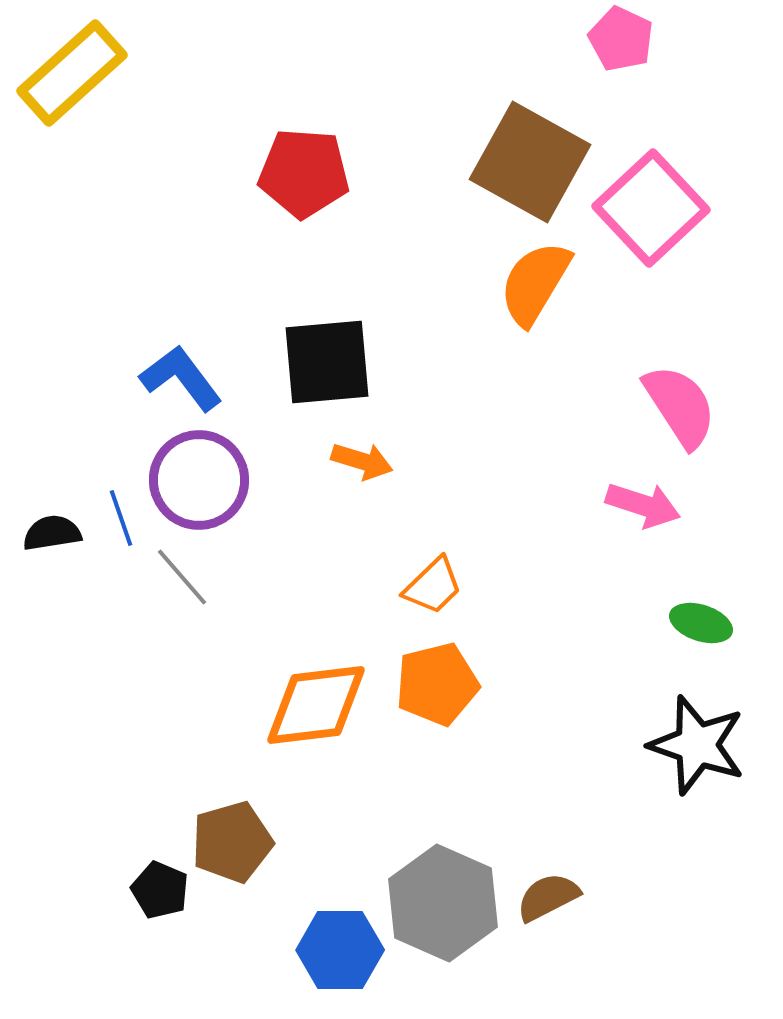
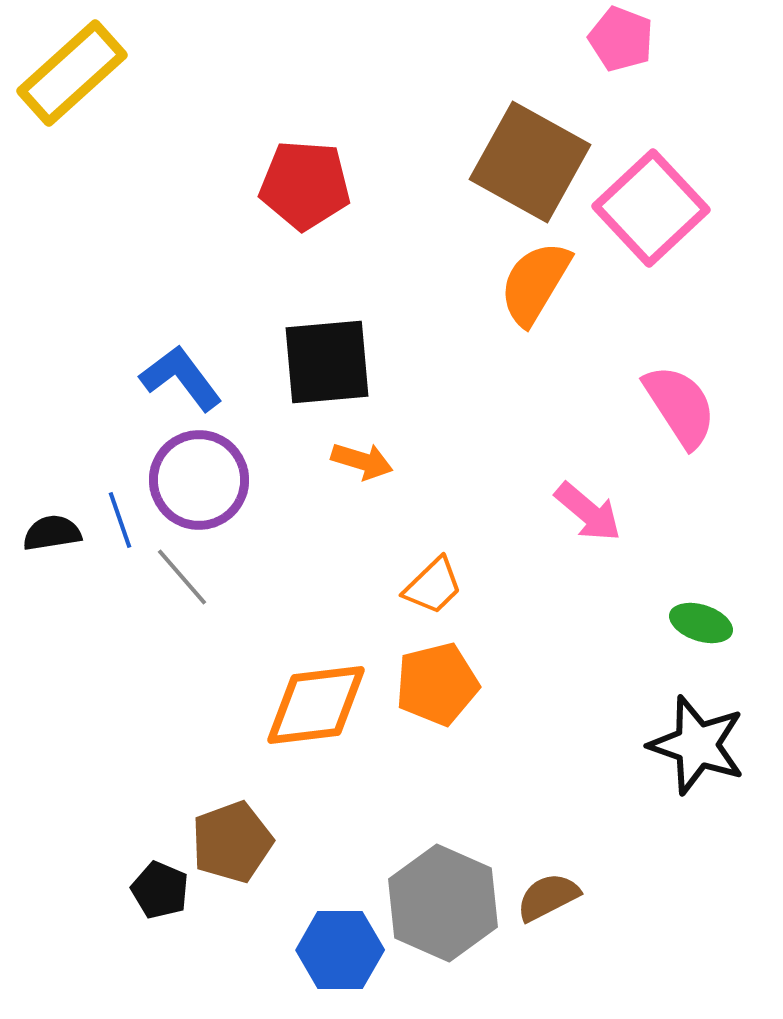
pink pentagon: rotated 4 degrees counterclockwise
red pentagon: moved 1 px right, 12 px down
pink arrow: moved 55 px left, 7 px down; rotated 22 degrees clockwise
blue line: moved 1 px left, 2 px down
brown pentagon: rotated 4 degrees counterclockwise
